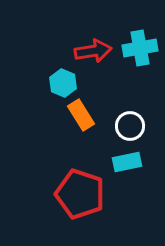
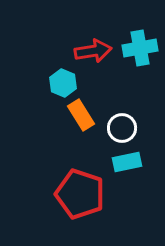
white circle: moved 8 px left, 2 px down
